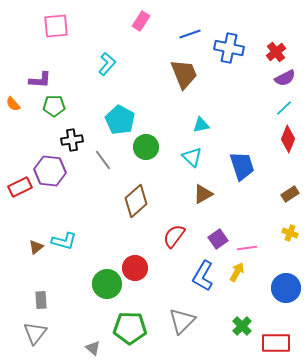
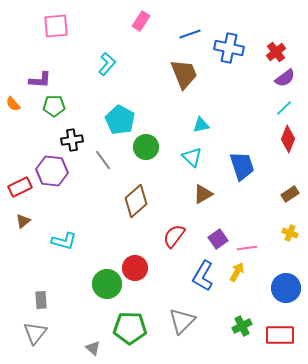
purple semicircle at (285, 78): rotated 10 degrees counterclockwise
purple hexagon at (50, 171): moved 2 px right
brown triangle at (36, 247): moved 13 px left, 26 px up
green cross at (242, 326): rotated 18 degrees clockwise
red rectangle at (276, 343): moved 4 px right, 8 px up
